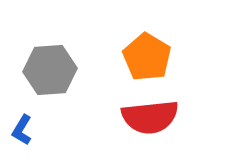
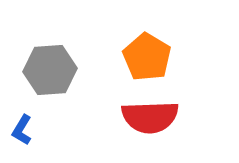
red semicircle: rotated 4 degrees clockwise
